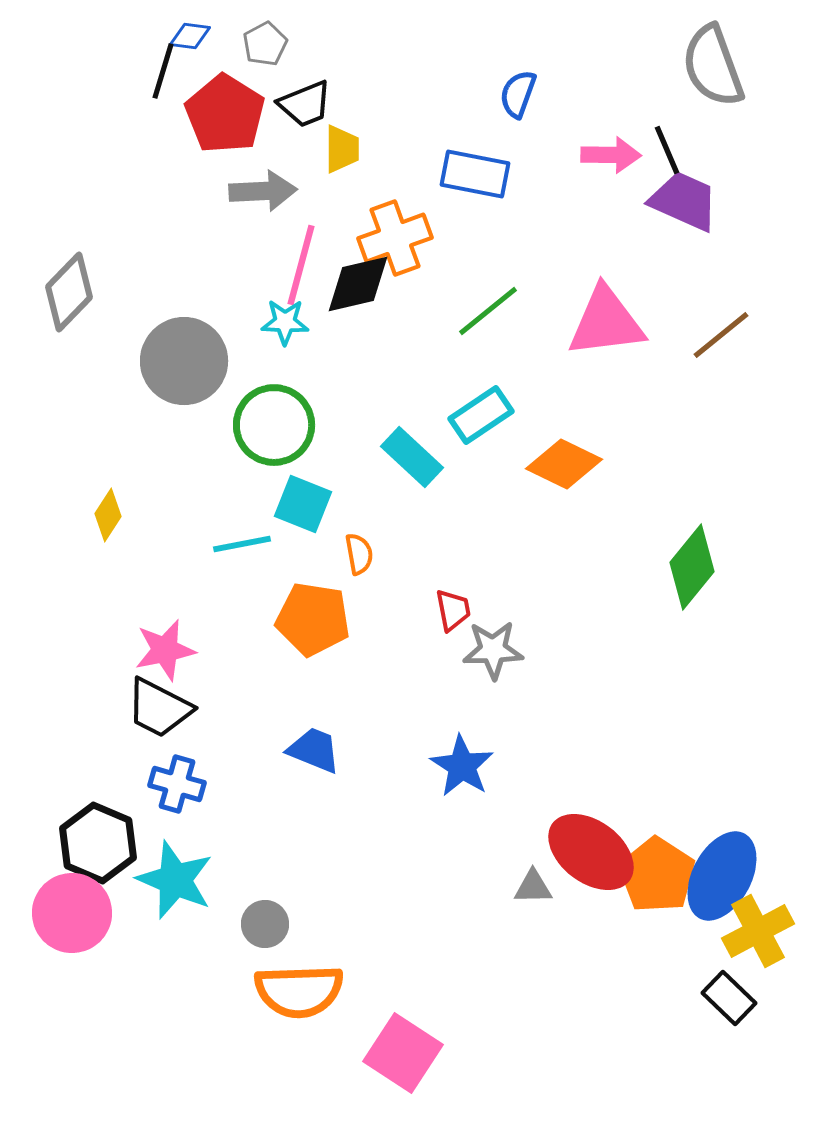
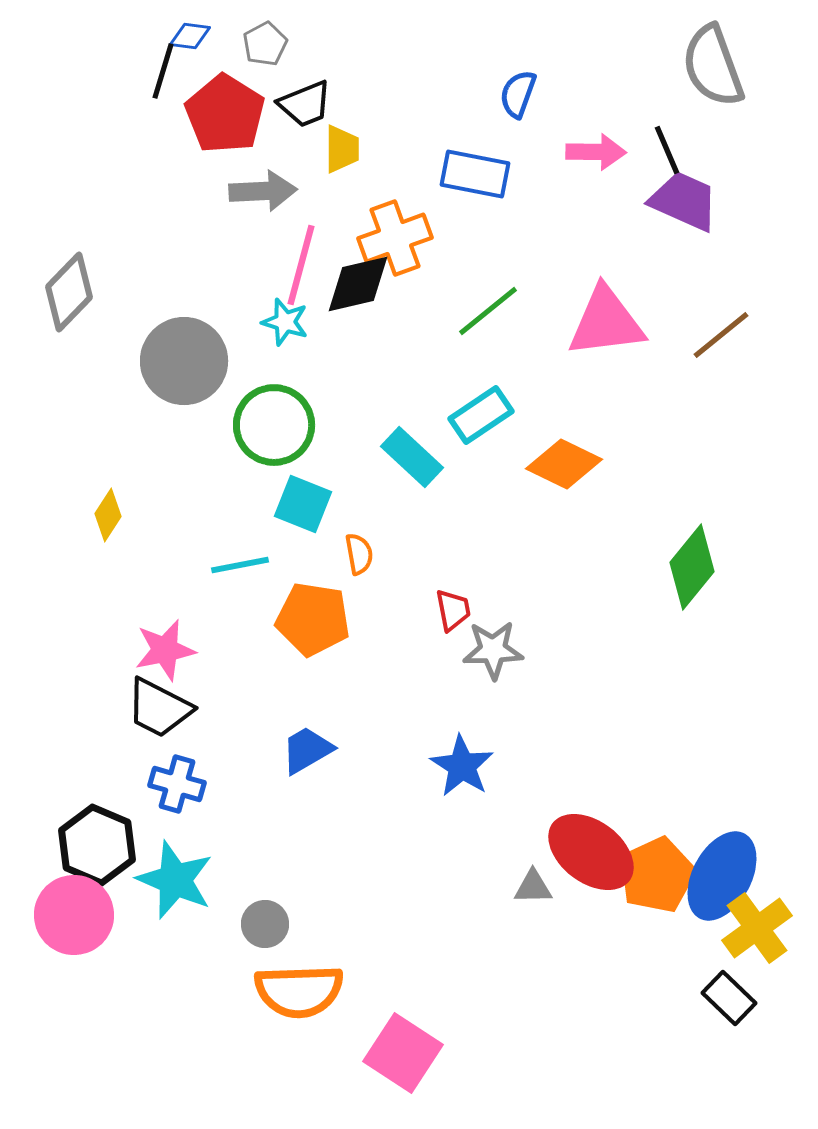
pink arrow at (611, 155): moved 15 px left, 3 px up
cyan star at (285, 322): rotated 15 degrees clockwise
cyan line at (242, 544): moved 2 px left, 21 px down
blue trapezoid at (314, 750): moved 7 px left; rotated 52 degrees counterclockwise
black hexagon at (98, 843): moved 1 px left, 2 px down
orange pentagon at (657, 875): rotated 14 degrees clockwise
pink circle at (72, 913): moved 2 px right, 2 px down
yellow cross at (758, 931): moved 1 px left, 3 px up; rotated 8 degrees counterclockwise
